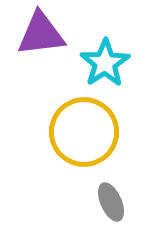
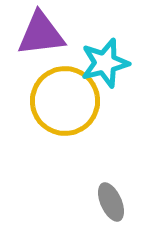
cyan star: rotated 18 degrees clockwise
yellow circle: moved 19 px left, 31 px up
